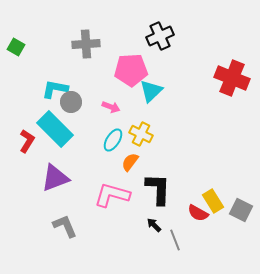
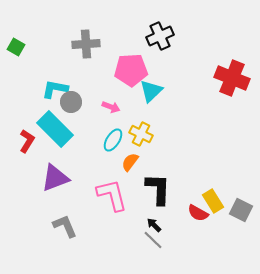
pink L-shape: rotated 60 degrees clockwise
gray line: moved 22 px left; rotated 25 degrees counterclockwise
